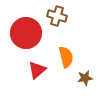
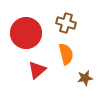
brown cross: moved 9 px right, 7 px down
orange semicircle: moved 3 px up
